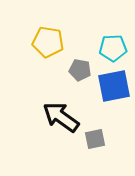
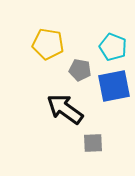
yellow pentagon: moved 2 px down
cyan pentagon: moved 1 px up; rotated 24 degrees clockwise
black arrow: moved 4 px right, 8 px up
gray square: moved 2 px left, 4 px down; rotated 10 degrees clockwise
